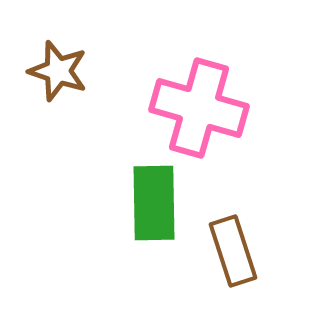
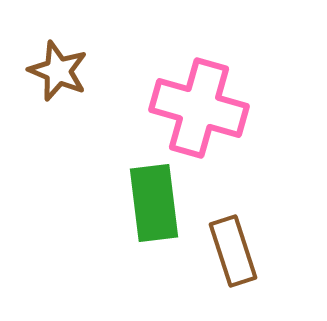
brown star: rotated 4 degrees clockwise
green rectangle: rotated 6 degrees counterclockwise
